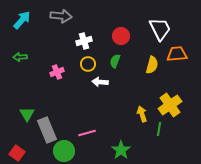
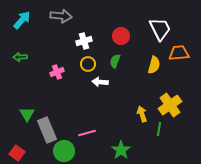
orange trapezoid: moved 2 px right, 1 px up
yellow semicircle: moved 2 px right
